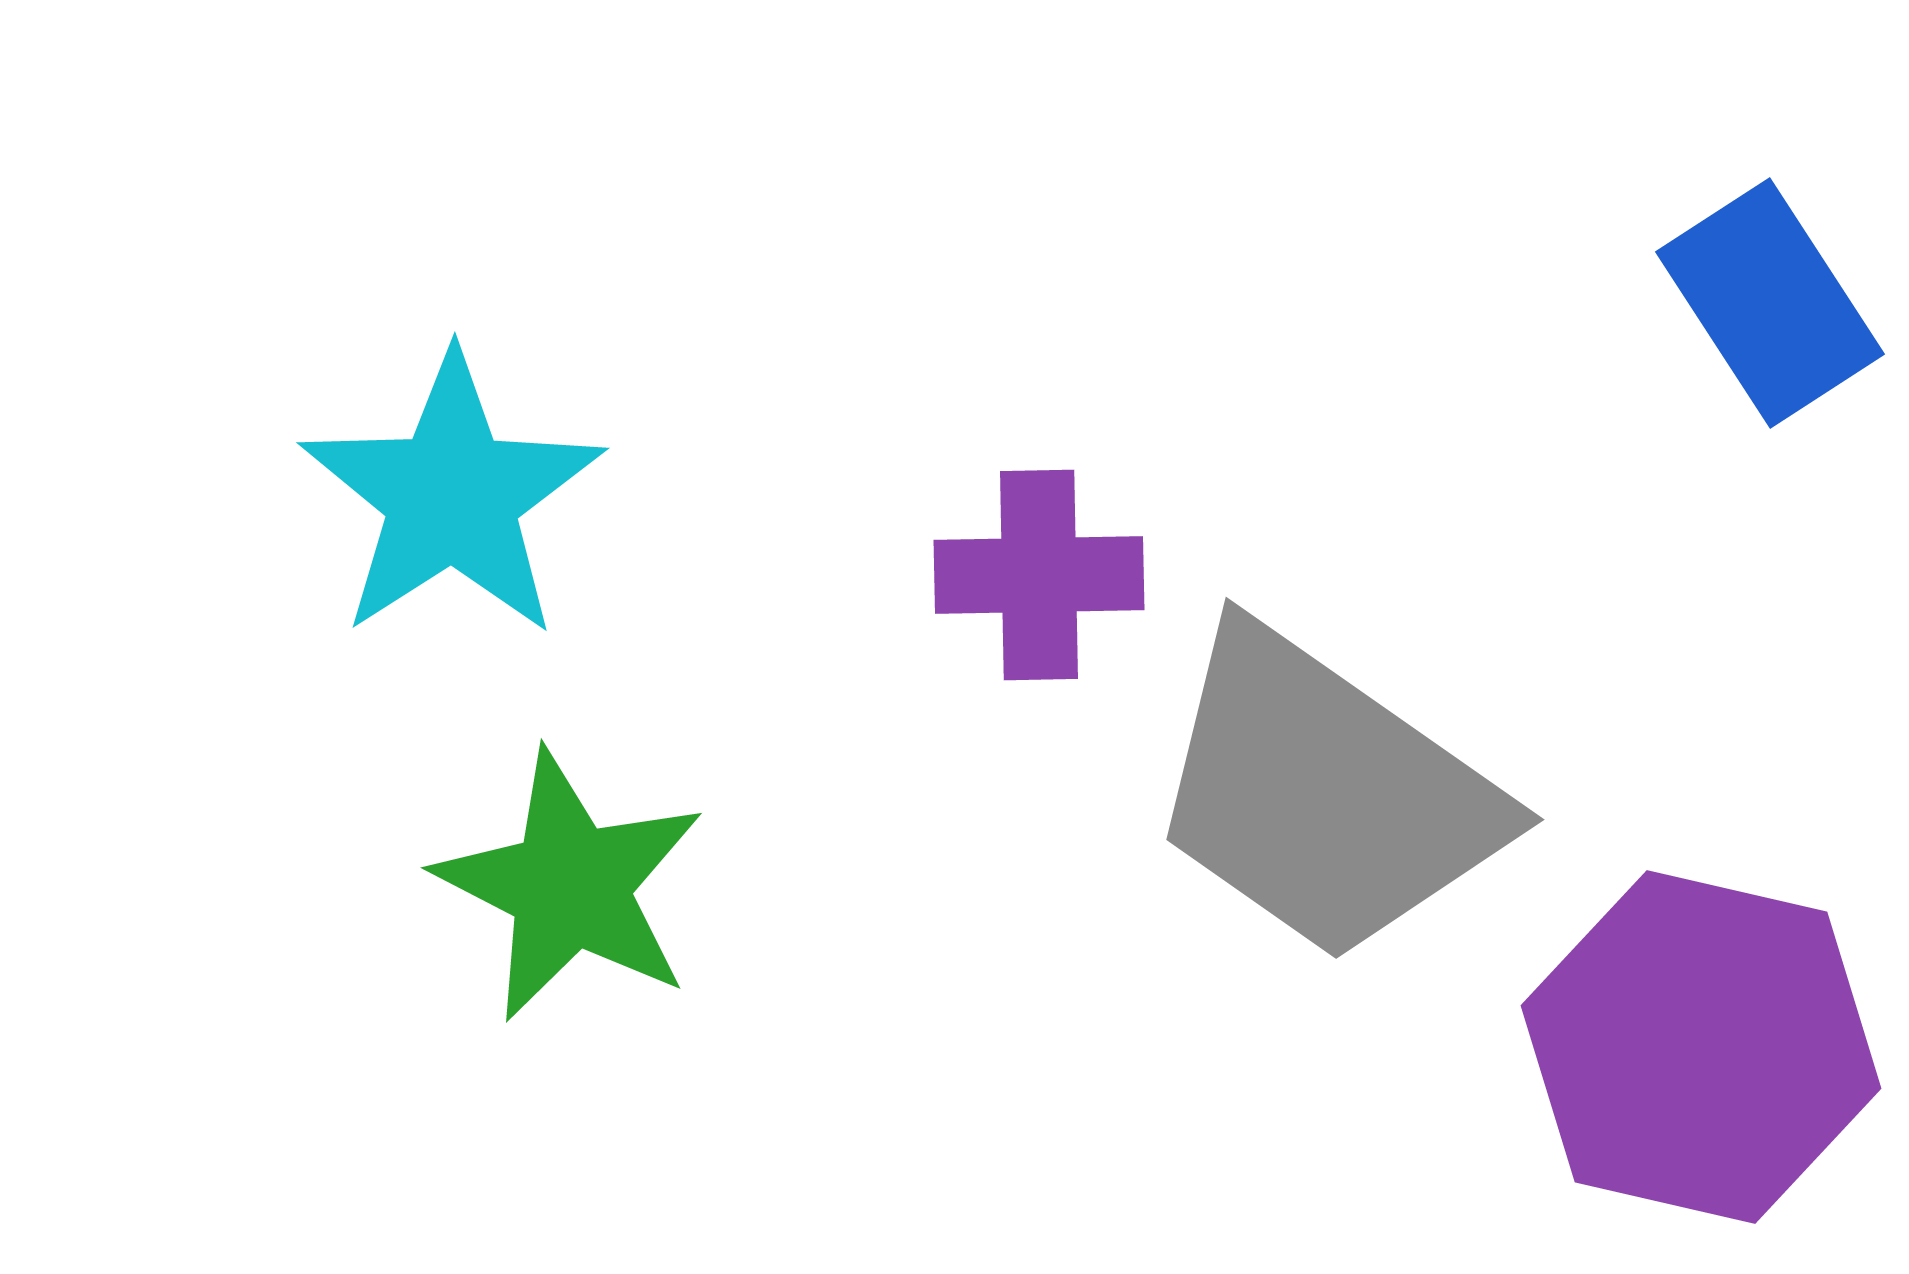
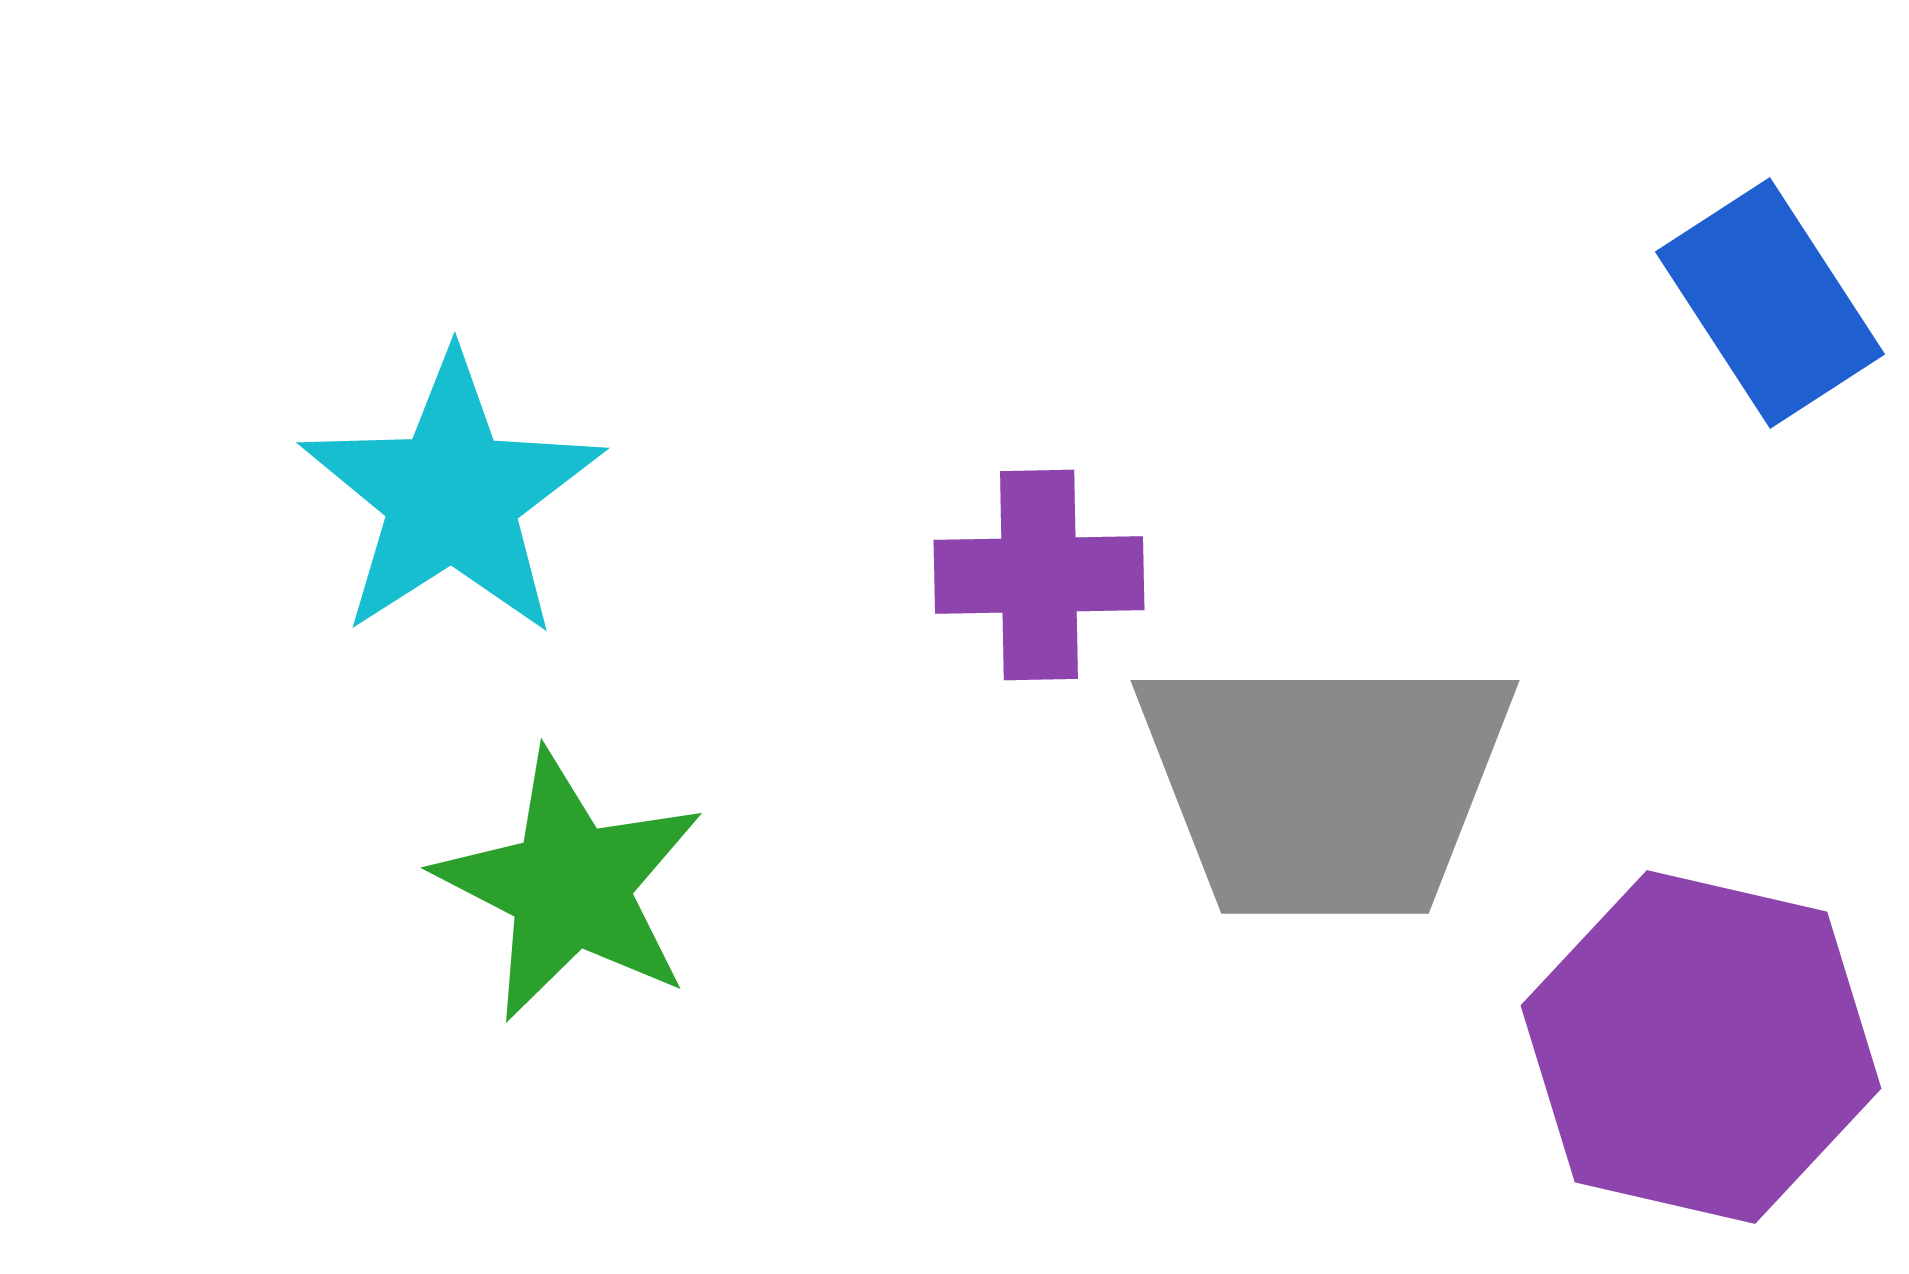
gray trapezoid: moved 9 px up; rotated 35 degrees counterclockwise
